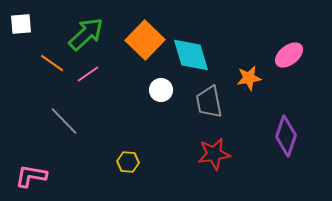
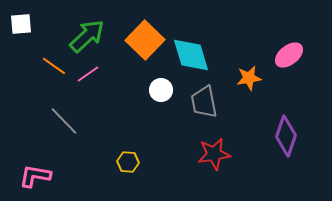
green arrow: moved 1 px right, 2 px down
orange line: moved 2 px right, 3 px down
gray trapezoid: moved 5 px left
pink L-shape: moved 4 px right
